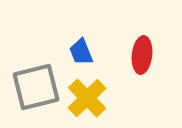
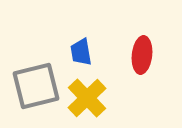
blue trapezoid: rotated 12 degrees clockwise
gray square: moved 1 px up
